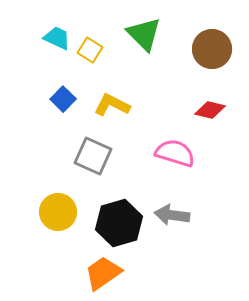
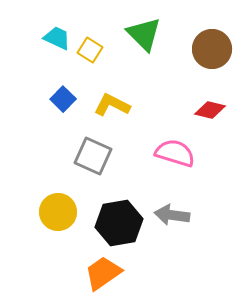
black hexagon: rotated 6 degrees clockwise
